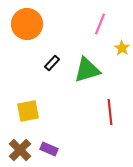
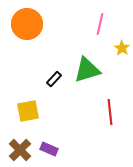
pink line: rotated 10 degrees counterclockwise
black rectangle: moved 2 px right, 16 px down
